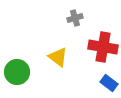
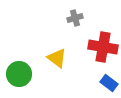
yellow triangle: moved 1 px left, 1 px down
green circle: moved 2 px right, 2 px down
